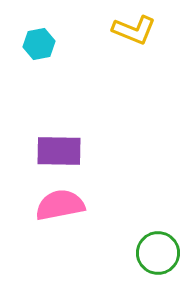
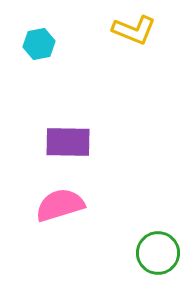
purple rectangle: moved 9 px right, 9 px up
pink semicircle: rotated 6 degrees counterclockwise
